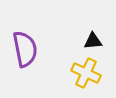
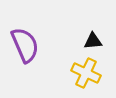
purple semicircle: moved 4 px up; rotated 12 degrees counterclockwise
